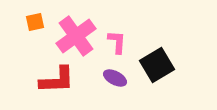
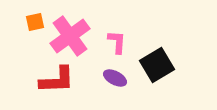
pink cross: moved 6 px left
